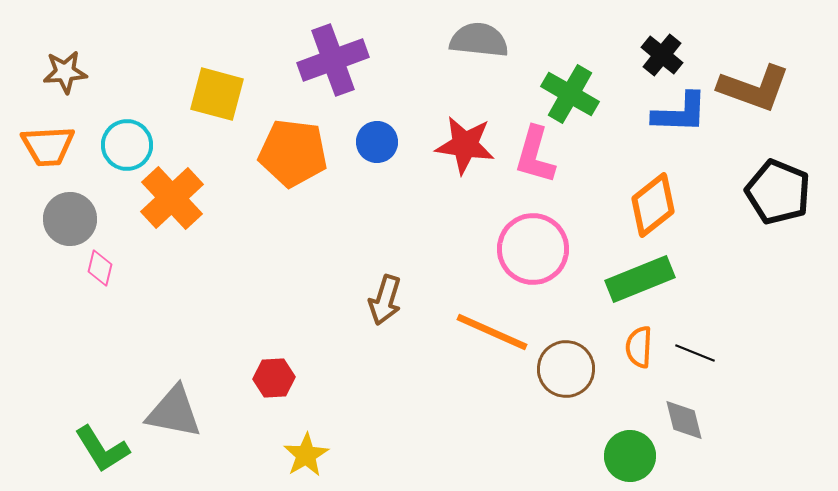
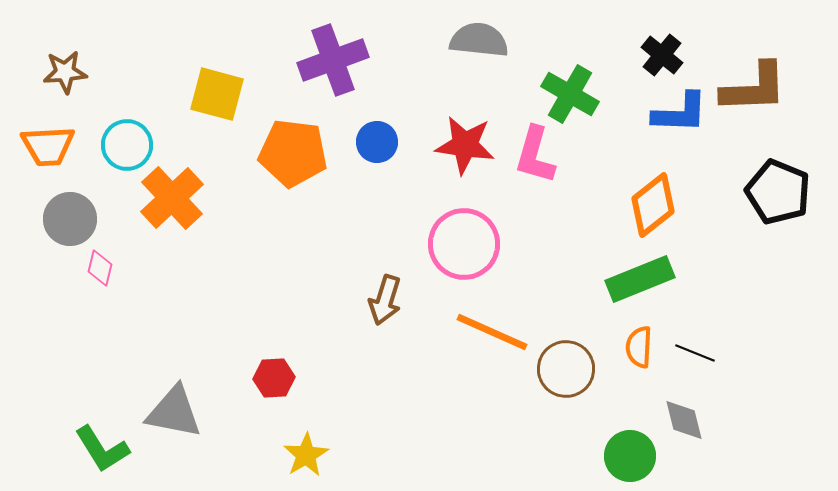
brown L-shape: rotated 22 degrees counterclockwise
pink circle: moved 69 px left, 5 px up
